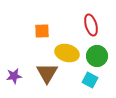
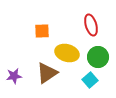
green circle: moved 1 px right, 1 px down
brown triangle: rotated 25 degrees clockwise
cyan square: rotated 21 degrees clockwise
